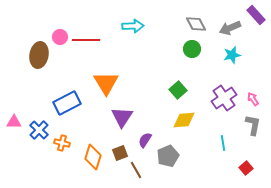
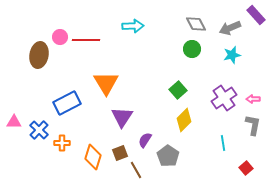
pink arrow: rotated 56 degrees counterclockwise
yellow diamond: rotated 40 degrees counterclockwise
orange cross: rotated 14 degrees counterclockwise
gray pentagon: rotated 15 degrees counterclockwise
